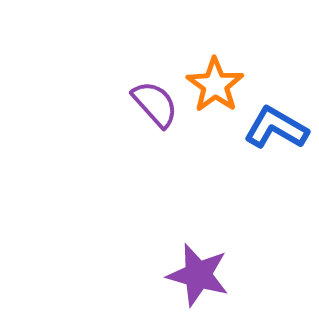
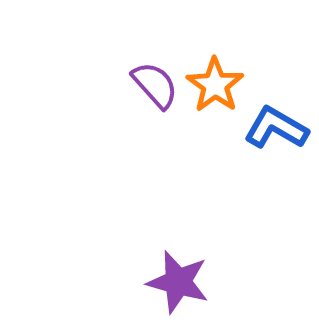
purple semicircle: moved 19 px up
purple star: moved 20 px left, 7 px down
